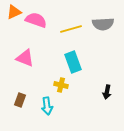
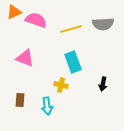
black arrow: moved 4 px left, 8 px up
brown rectangle: rotated 16 degrees counterclockwise
